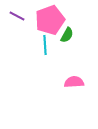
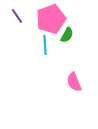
purple line: rotated 28 degrees clockwise
pink pentagon: moved 1 px right, 1 px up
pink semicircle: rotated 108 degrees counterclockwise
